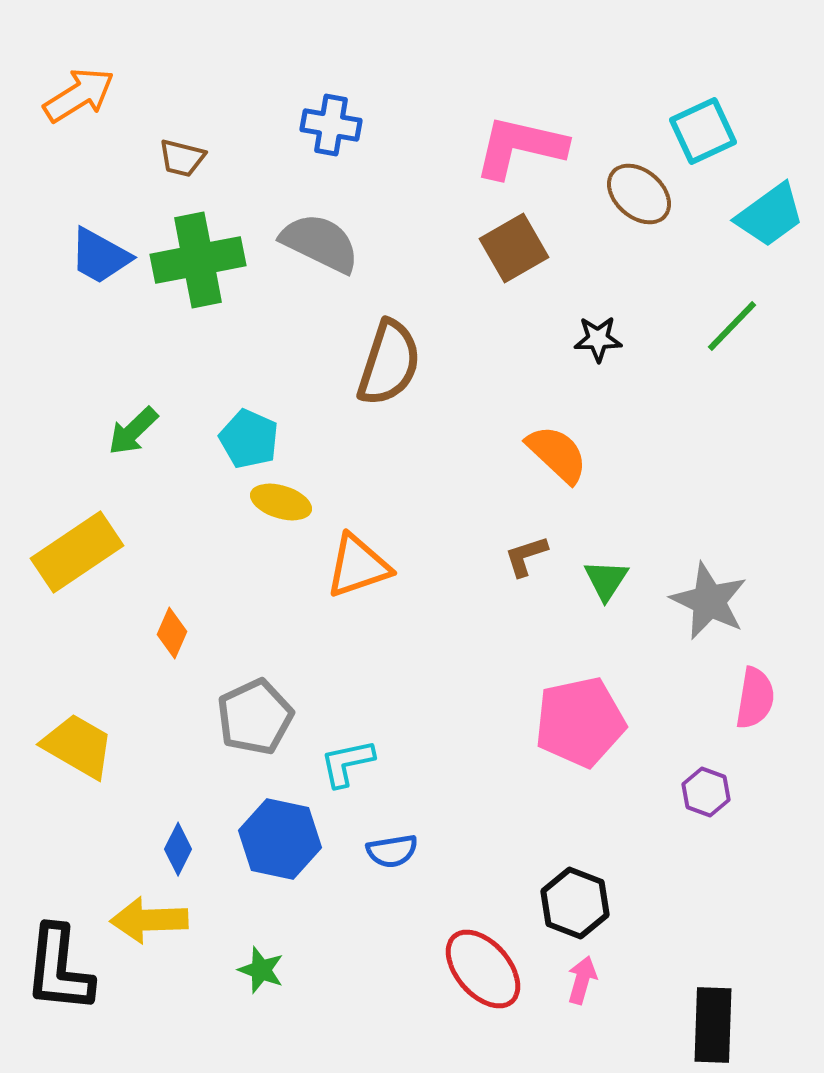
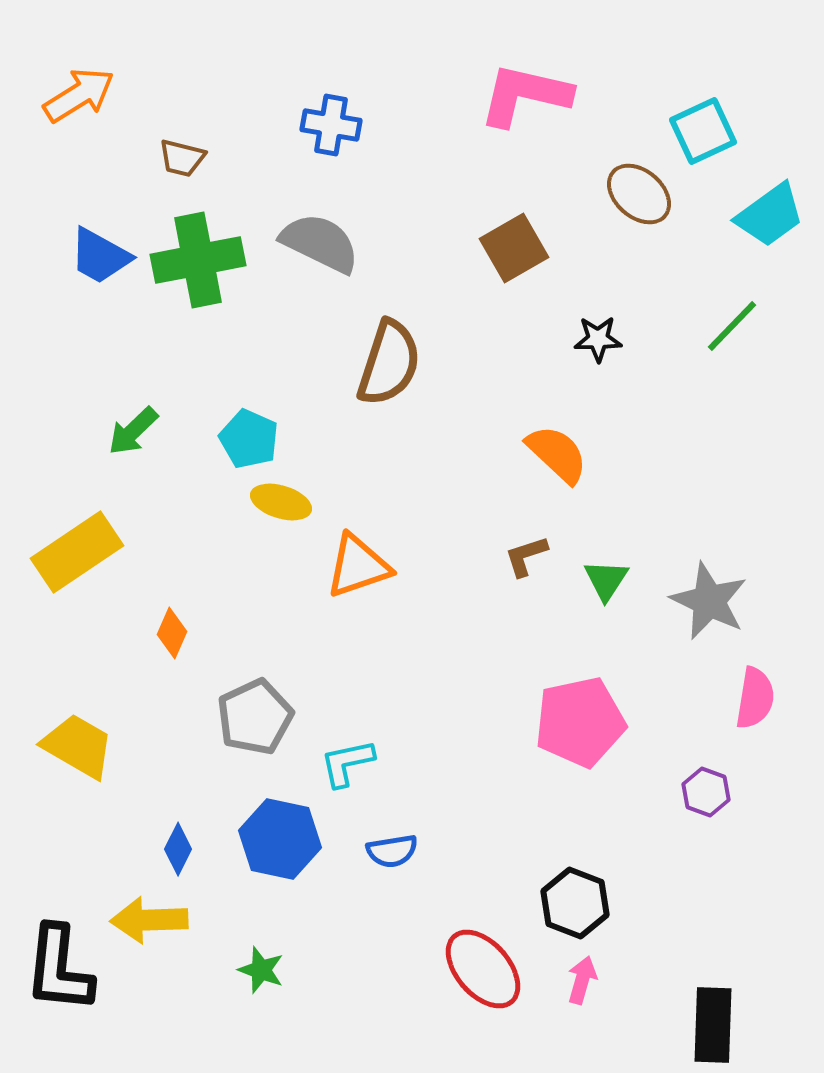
pink L-shape: moved 5 px right, 52 px up
